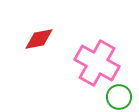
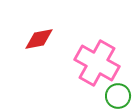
green circle: moved 1 px left, 1 px up
